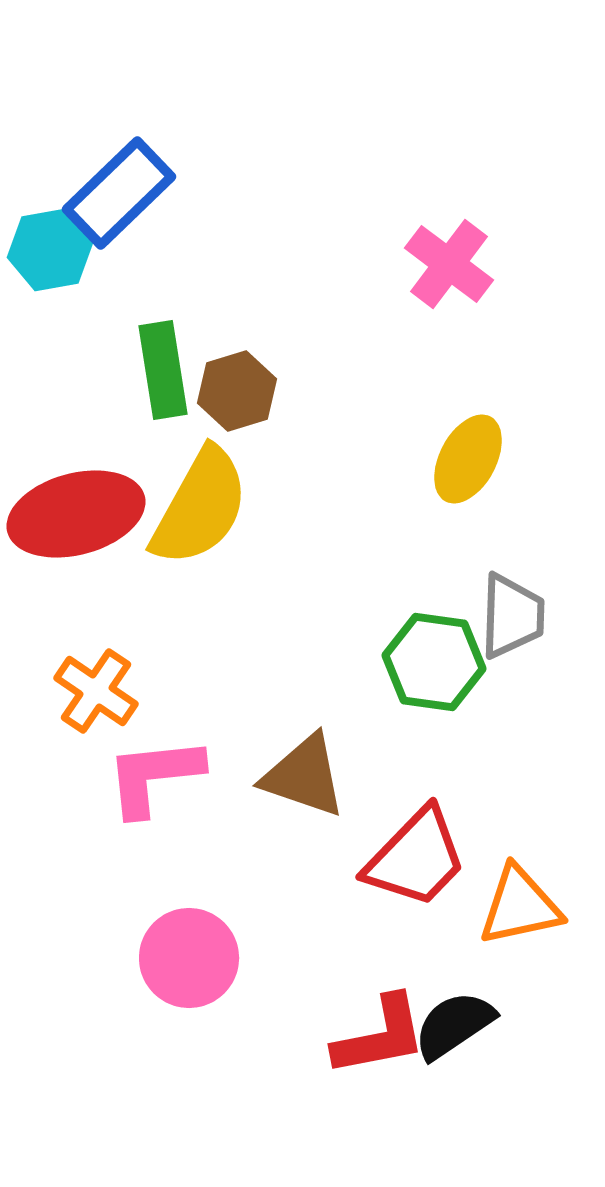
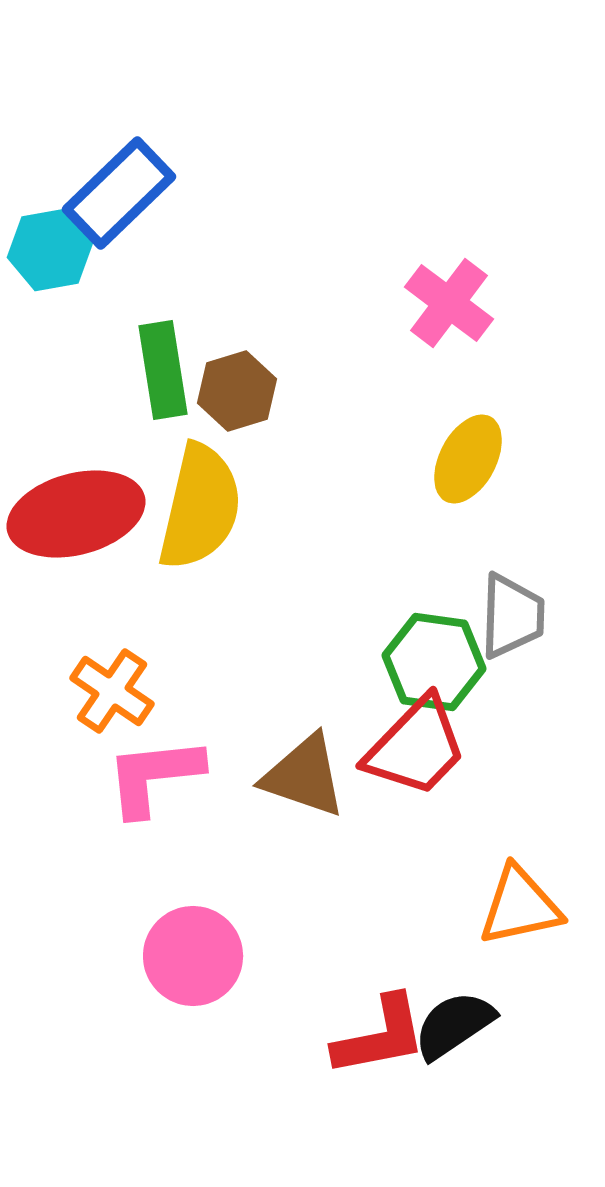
pink cross: moved 39 px down
yellow semicircle: rotated 16 degrees counterclockwise
orange cross: moved 16 px right
red trapezoid: moved 111 px up
pink circle: moved 4 px right, 2 px up
